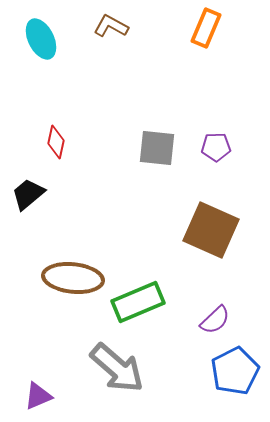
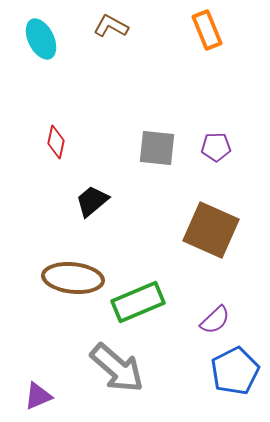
orange rectangle: moved 1 px right, 2 px down; rotated 45 degrees counterclockwise
black trapezoid: moved 64 px right, 7 px down
